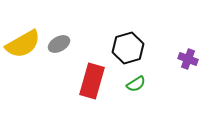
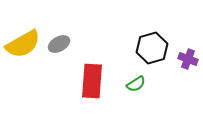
black hexagon: moved 24 px right
red rectangle: rotated 12 degrees counterclockwise
